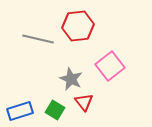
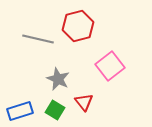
red hexagon: rotated 8 degrees counterclockwise
gray star: moved 13 px left
